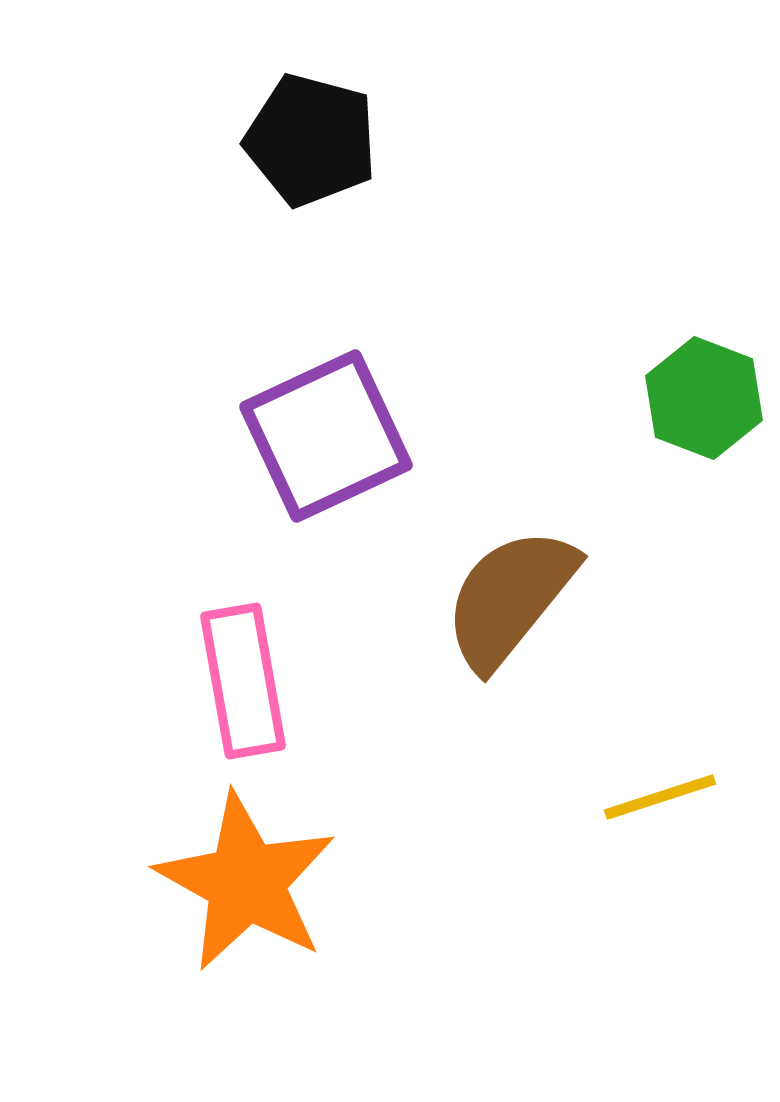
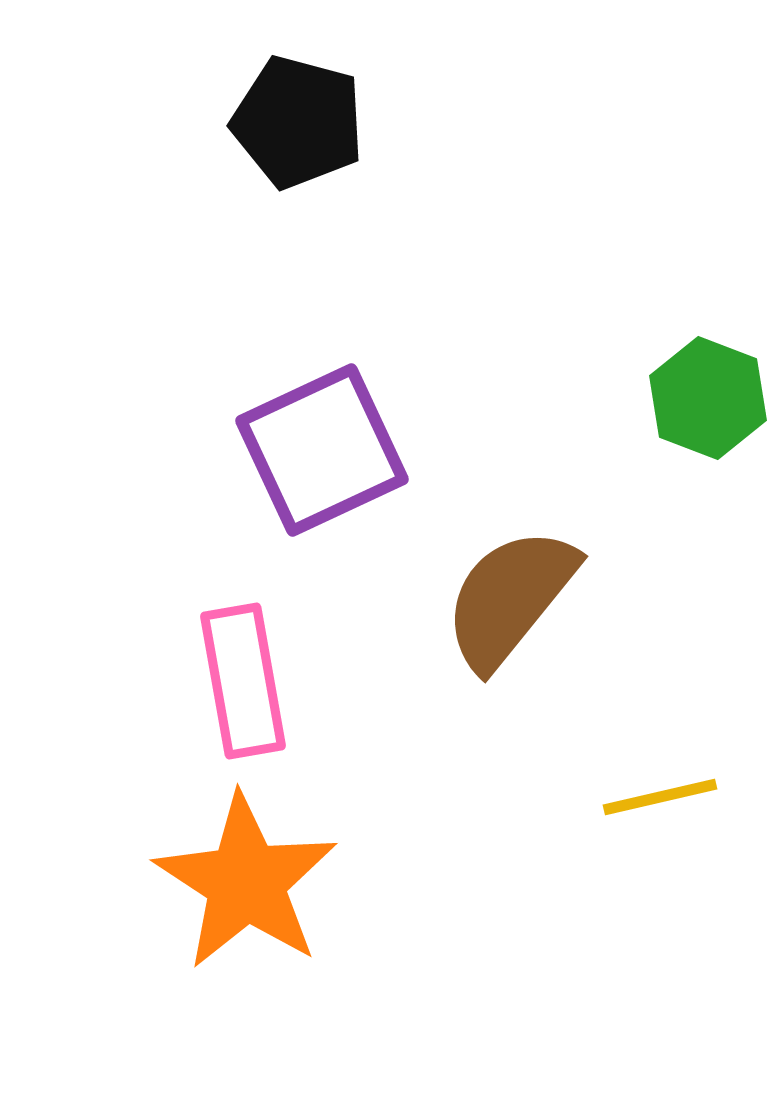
black pentagon: moved 13 px left, 18 px up
green hexagon: moved 4 px right
purple square: moved 4 px left, 14 px down
yellow line: rotated 5 degrees clockwise
orange star: rotated 4 degrees clockwise
